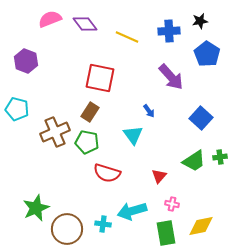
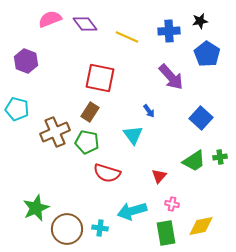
cyan cross: moved 3 px left, 4 px down
